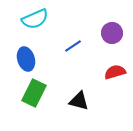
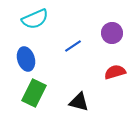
black triangle: moved 1 px down
